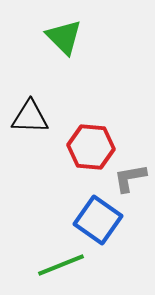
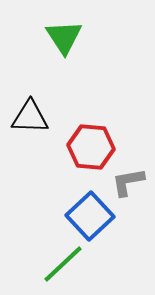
green triangle: rotated 12 degrees clockwise
gray L-shape: moved 2 px left, 4 px down
blue square: moved 8 px left, 4 px up; rotated 12 degrees clockwise
green line: moved 2 px right, 1 px up; rotated 21 degrees counterclockwise
